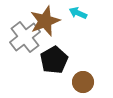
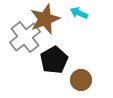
cyan arrow: moved 1 px right
brown star: moved 2 px up
brown circle: moved 2 px left, 2 px up
